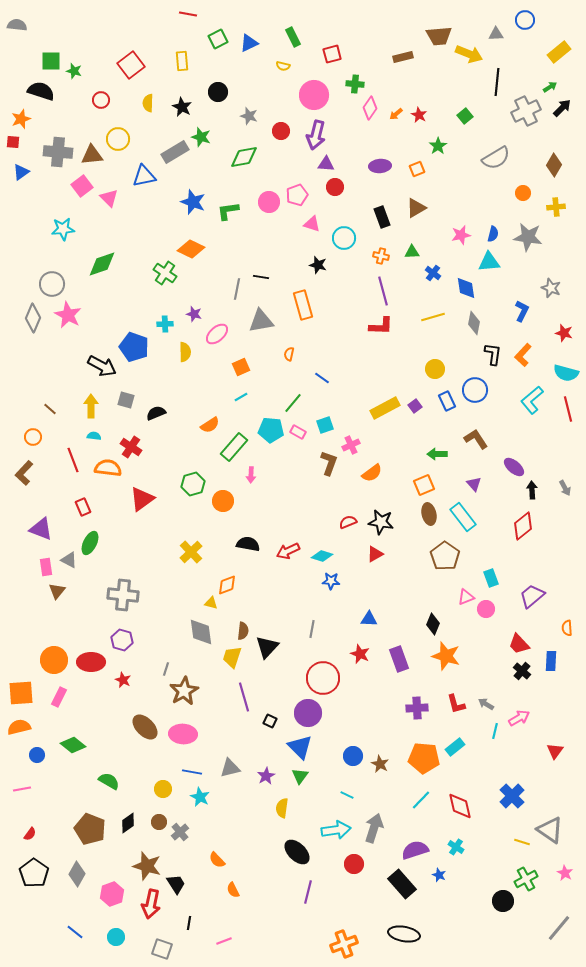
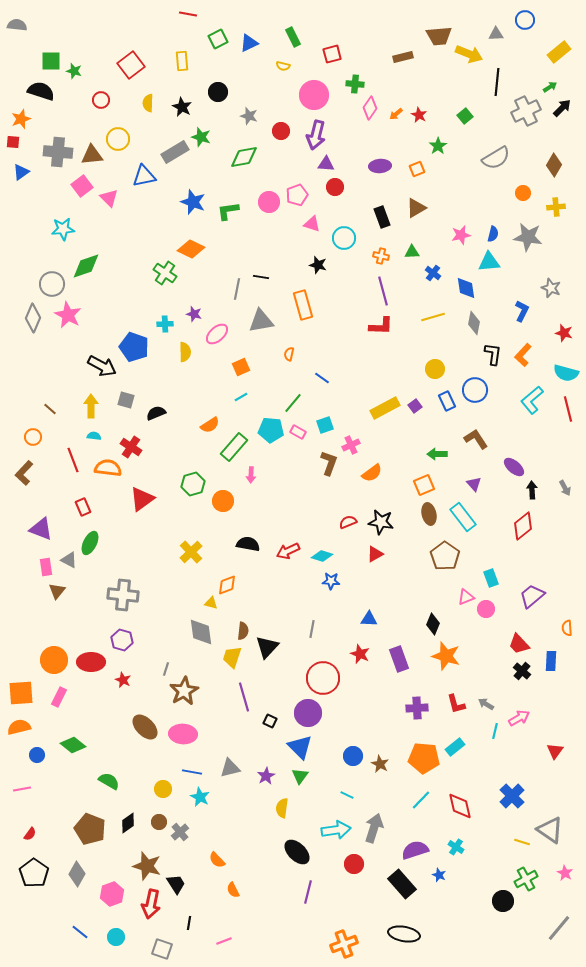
green diamond at (102, 264): moved 16 px left, 2 px down
blue line at (75, 932): moved 5 px right
